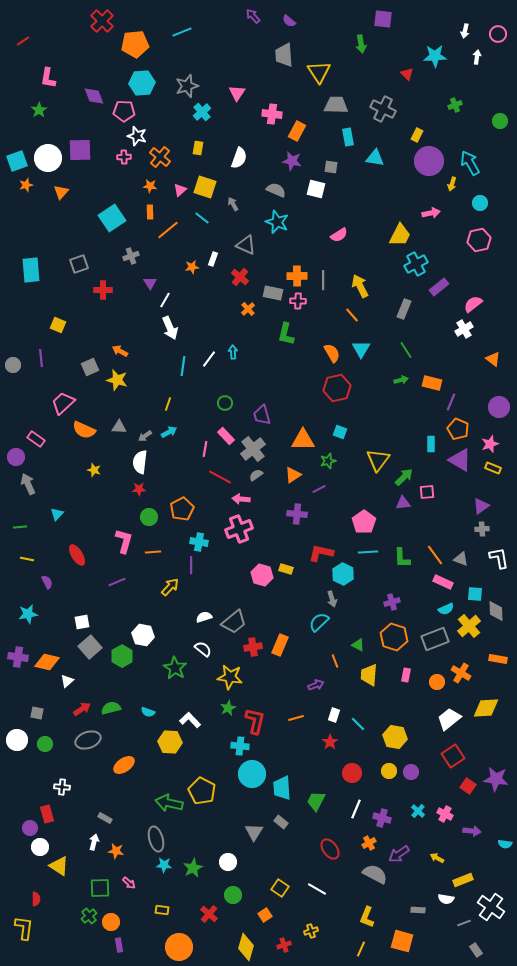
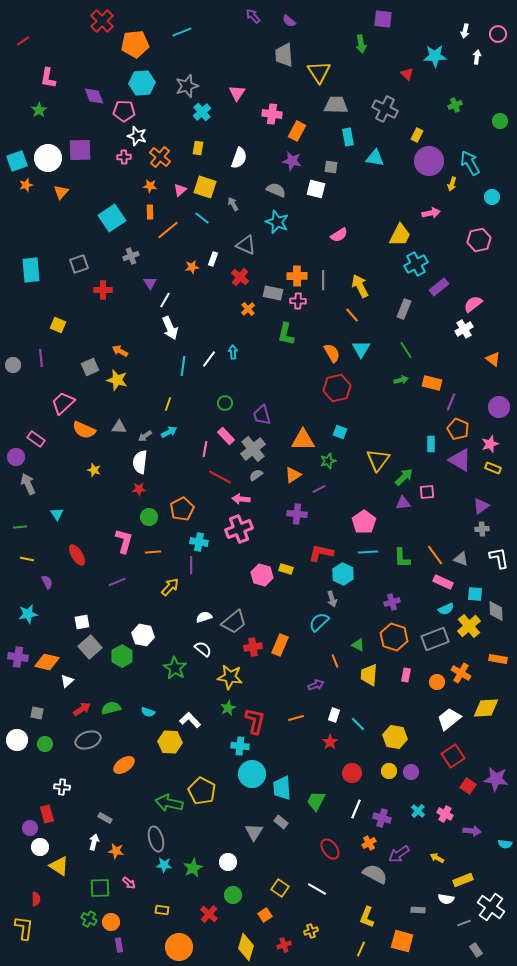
gray cross at (383, 109): moved 2 px right
cyan circle at (480, 203): moved 12 px right, 6 px up
cyan triangle at (57, 514): rotated 16 degrees counterclockwise
green cross at (89, 916): moved 3 px down; rotated 21 degrees counterclockwise
